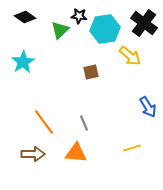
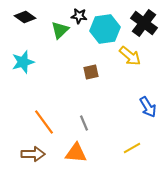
cyan star: rotated 15 degrees clockwise
yellow line: rotated 12 degrees counterclockwise
